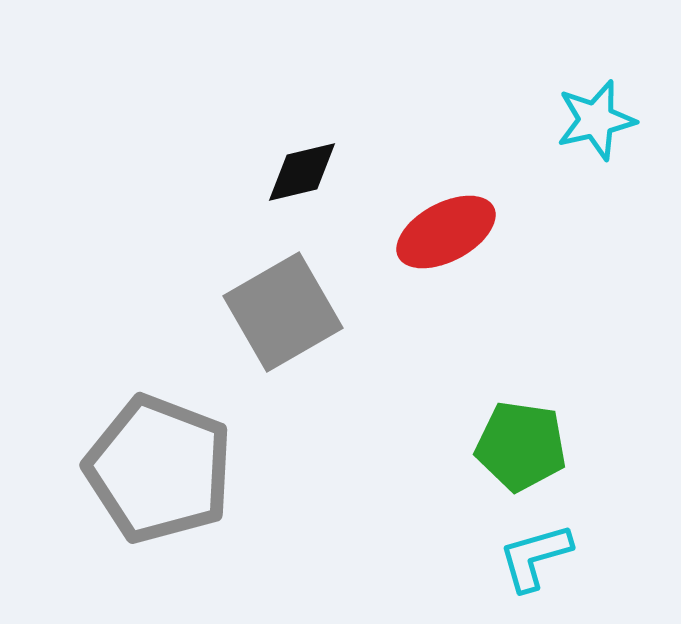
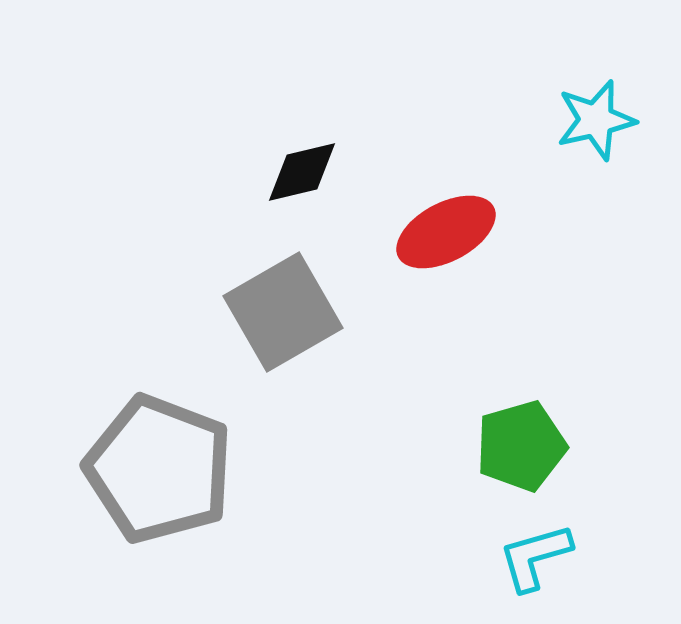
green pentagon: rotated 24 degrees counterclockwise
